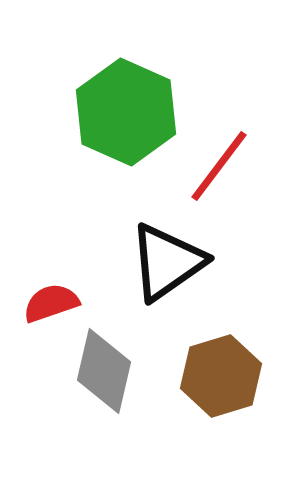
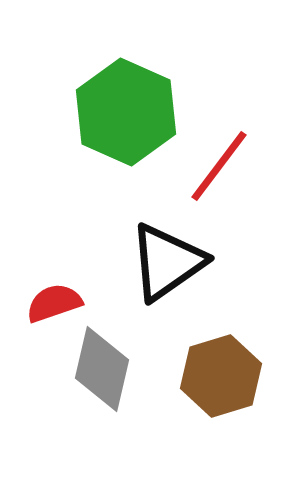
red semicircle: moved 3 px right
gray diamond: moved 2 px left, 2 px up
